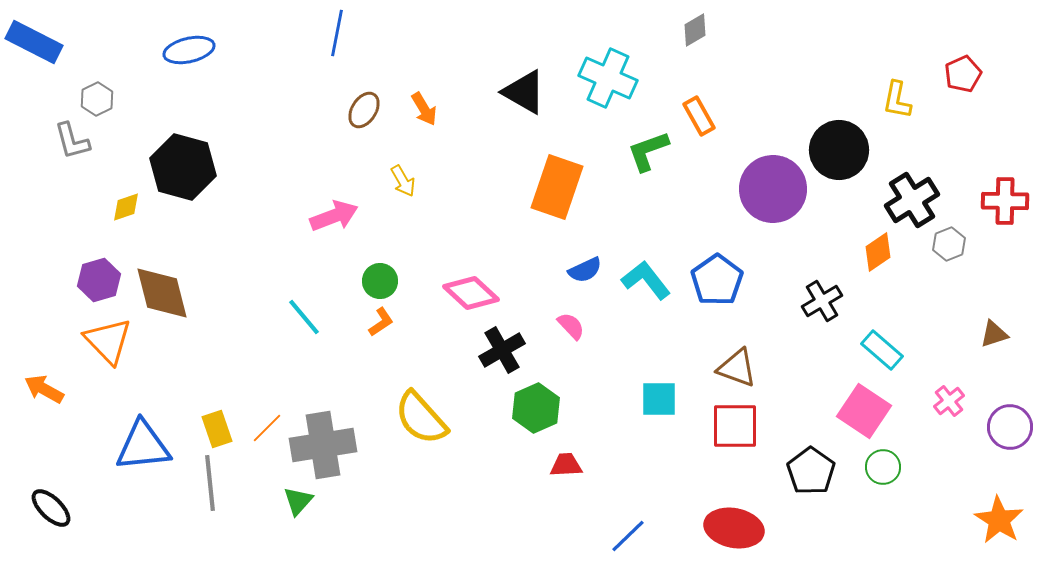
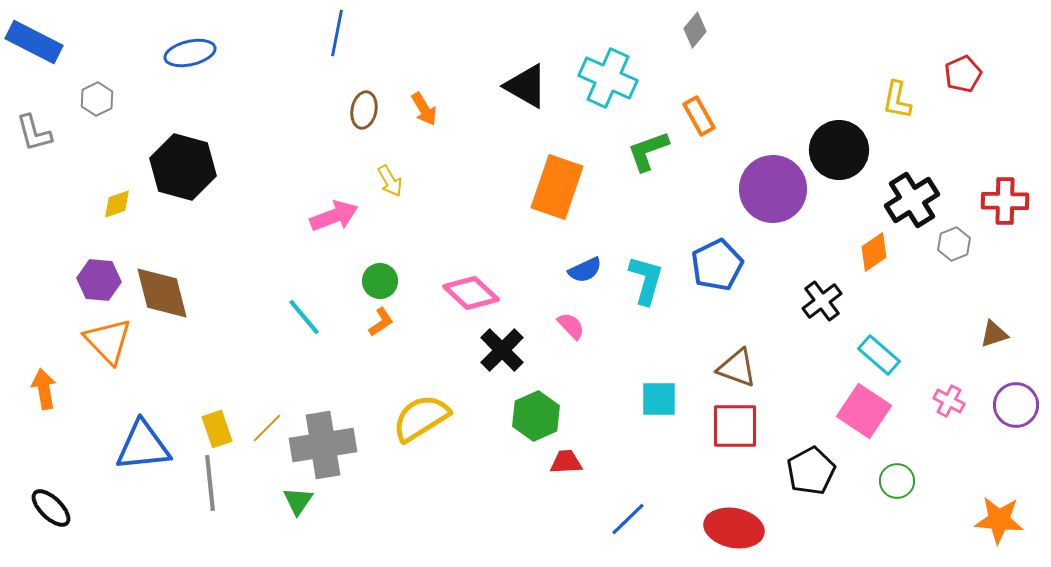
gray diamond at (695, 30): rotated 20 degrees counterclockwise
blue ellipse at (189, 50): moved 1 px right, 3 px down
black triangle at (524, 92): moved 2 px right, 6 px up
brown ellipse at (364, 110): rotated 21 degrees counterclockwise
gray L-shape at (72, 141): moved 38 px left, 8 px up
yellow arrow at (403, 181): moved 13 px left
yellow diamond at (126, 207): moved 9 px left, 3 px up
gray hexagon at (949, 244): moved 5 px right
orange diamond at (878, 252): moved 4 px left
purple hexagon at (99, 280): rotated 21 degrees clockwise
cyan L-shape at (646, 280): rotated 54 degrees clockwise
blue pentagon at (717, 280): moved 15 px up; rotated 9 degrees clockwise
black cross at (822, 301): rotated 6 degrees counterclockwise
black cross at (502, 350): rotated 15 degrees counterclockwise
cyan rectangle at (882, 350): moved 3 px left, 5 px down
orange arrow at (44, 389): rotated 51 degrees clockwise
pink cross at (949, 401): rotated 24 degrees counterclockwise
green hexagon at (536, 408): moved 8 px down
yellow semicircle at (421, 418): rotated 100 degrees clockwise
purple circle at (1010, 427): moved 6 px right, 22 px up
red trapezoid at (566, 465): moved 3 px up
green circle at (883, 467): moved 14 px right, 14 px down
black pentagon at (811, 471): rotated 9 degrees clockwise
green triangle at (298, 501): rotated 8 degrees counterclockwise
orange star at (999, 520): rotated 27 degrees counterclockwise
blue line at (628, 536): moved 17 px up
